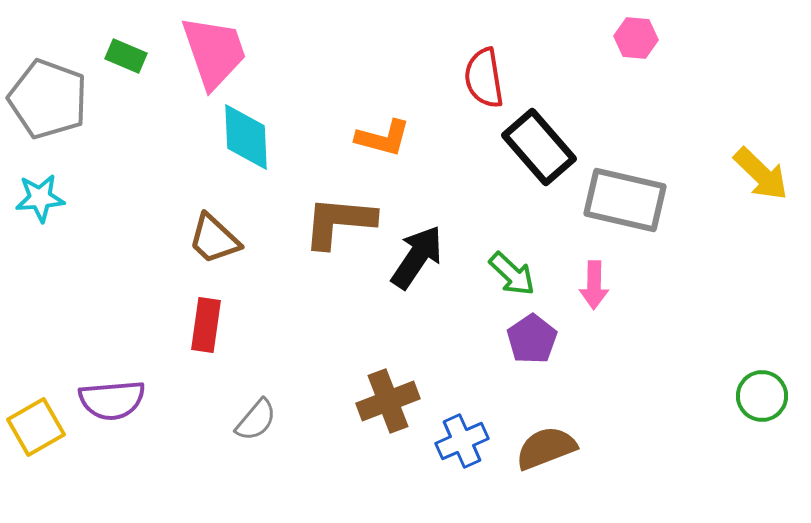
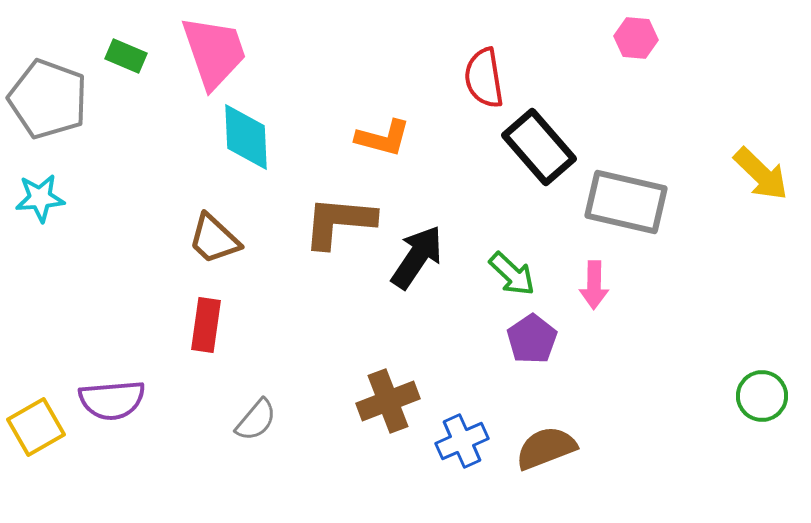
gray rectangle: moved 1 px right, 2 px down
